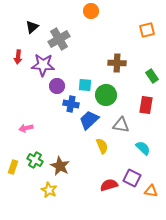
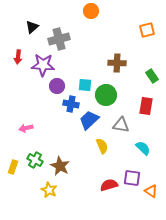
gray cross: rotated 15 degrees clockwise
red rectangle: moved 1 px down
purple square: rotated 18 degrees counterclockwise
orange triangle: rotated 24 degrees clockwise
